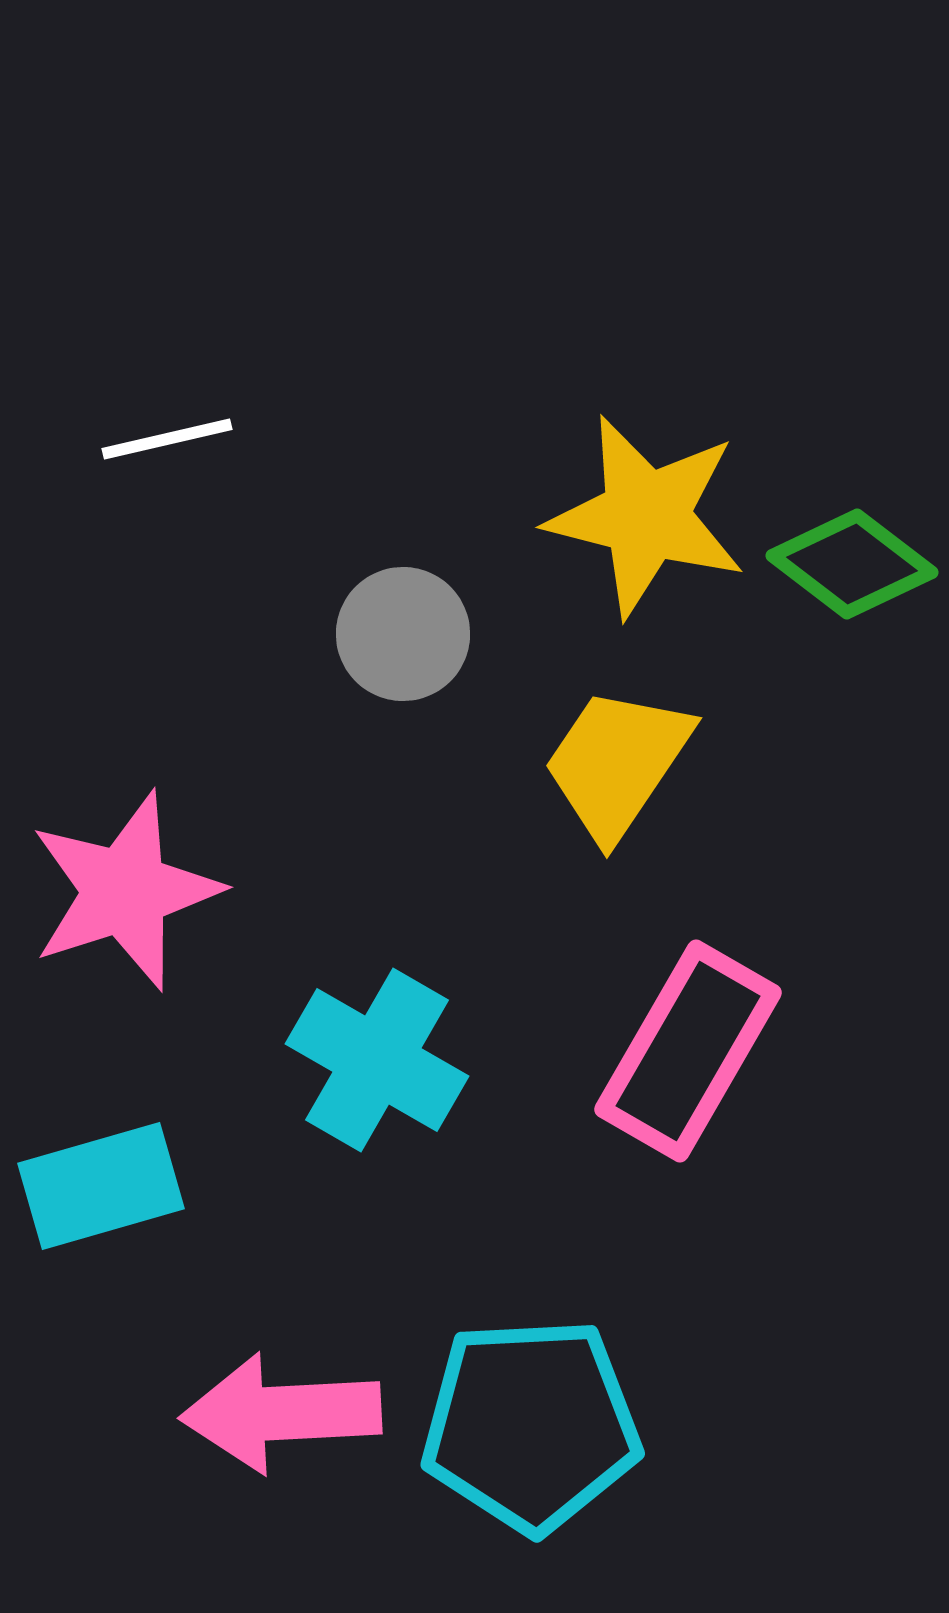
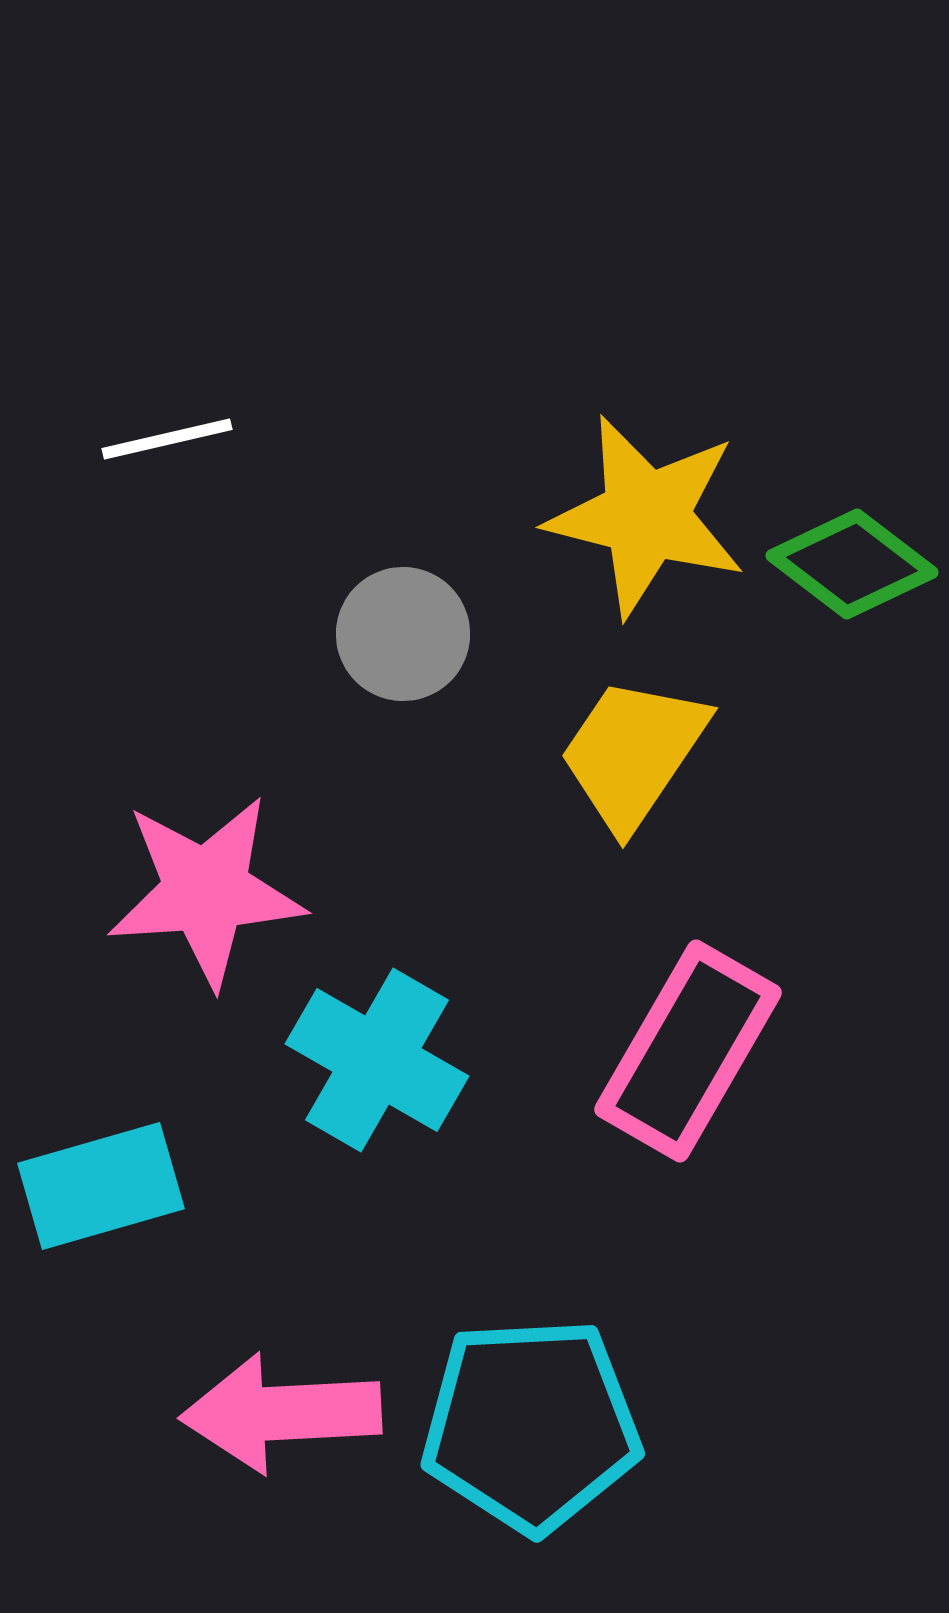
yellow trapezoid: moved 16 px right, 10 px up
pink star: moved 81 px right; rotated 14 degrees clockwise
